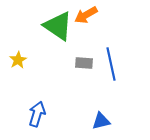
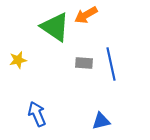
green triangle: moved 3 px left, 1 px down
yellow star: rotated 18 degrees clockwise
blue arrow: rotated 40 degrees counterclockwise
